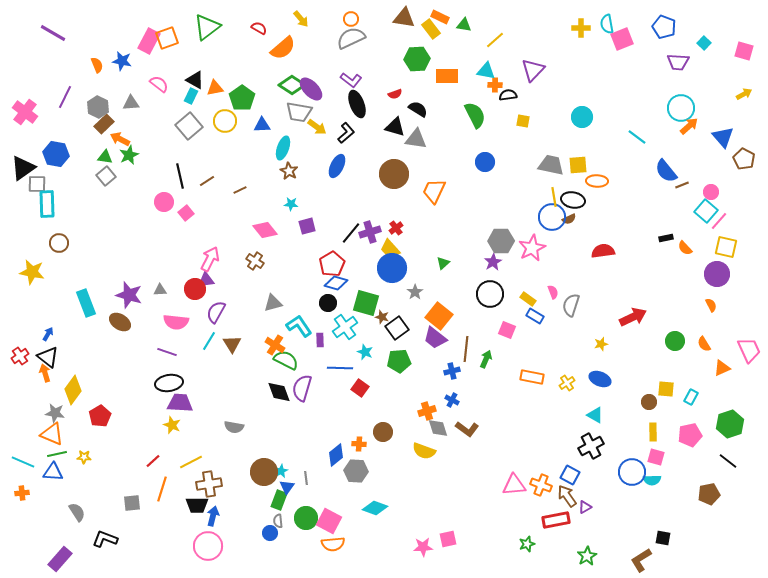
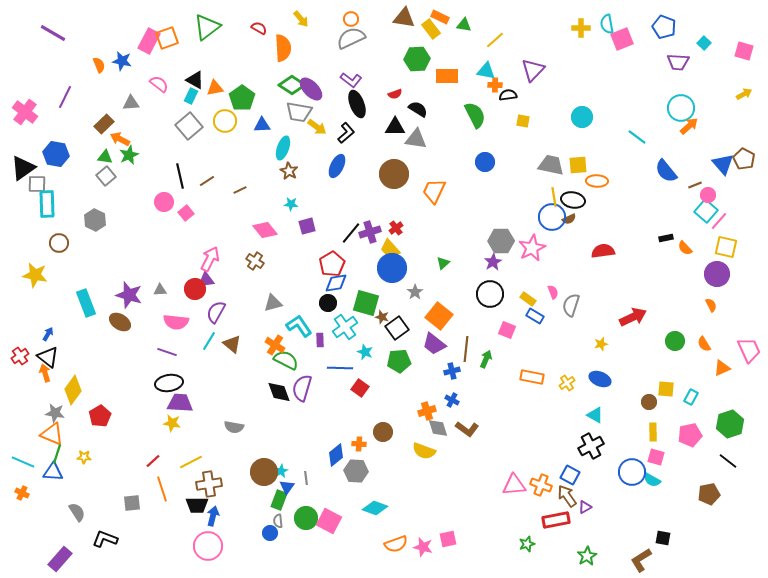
orange semicircle at (283, 48): rotated 52 degrees counterclockwise
orange semicircle at (97, 65): moved 2 px right
gray hexagon at (98, 107): moved 3 px left, 113 px down
black triangle at (395, 127): rotated 15 degrees counterclockwise
blue triangle at (723, 137): moved 27 px down
brown line at (682, 185): moved 13 px right
pink circle at (711, 192): moved 3 px left, 3 px down
yellow star at (32, 272): moved 3 px right, 3 px down
blue diamond at (336, 283): rotated 25 degrees counterclockwise
purple trapezoid at (435, 338): moved 1 px left, 6 px down
brown triangle at (232, 344): rotated 18 degrees counterclockwise
yellow star at (172, 425): moved 2 px up; rotated 12 degrees counterclockwise
green line at (57, 454): rotated 60 degrees counterclockwise
cyan semicircle at (652, 480): rotated 30 degrees clockwise
orange line at (162, 489): rotated 35 degrees counterclockwise
orange cross at (22, 493): rotated 32 degrees clockwise
orange semicircle at (333, 544): moved 63 px right; rotated 15 degrees counterclockwise
pink star at (423, 547): rotated 18 degrees clockwise
